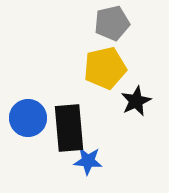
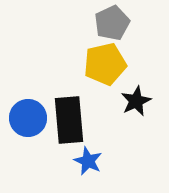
gray pentagon: rotated 12 degrees counterclockwise
yellow pentagon: moved 4 px up
black rectangle: moved 8 px up
blue star: rotated 20 degrees clockwise
